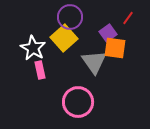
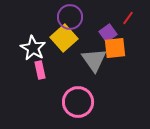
orange square: rotated 15 degrees counterclockwise
gray triangle: moved 2 px up
